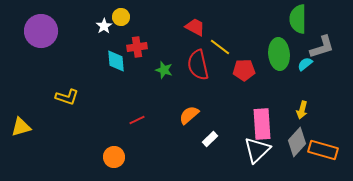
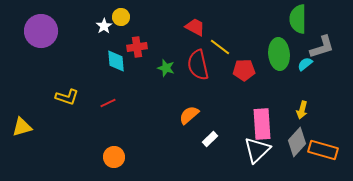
green star: moved 2 px right, 2 px up
red line: moved 29 px left, 17 px up
yellow triangle: moved 1 px right
